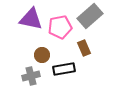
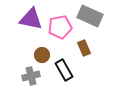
gray rectangle: rotated 65 degrees clockwise
black rectangle: moved 1 px down; rotated 70 degrees clockwise
